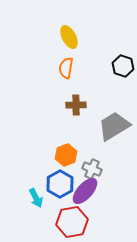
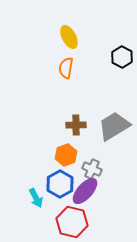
black hexagon: moved 1 px left, 9 px up; rotated 10 degrees clockwise
brown cross: moved 20 px down
red hexagon: rotated 24 degrees clockwise
